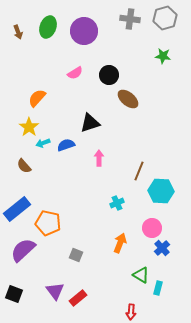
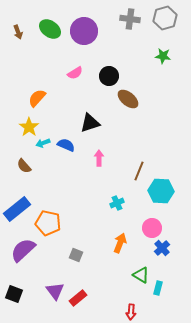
green ellipse: moved 2 px right, 2 px down; rotated 75 degrees counterclockwise
black circle: moved 1 px down
blue semicircle: rotated 42 degrees clockwise
